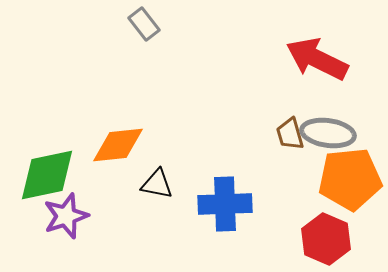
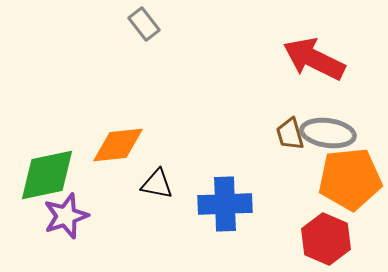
red arrow: moved 3 px left
